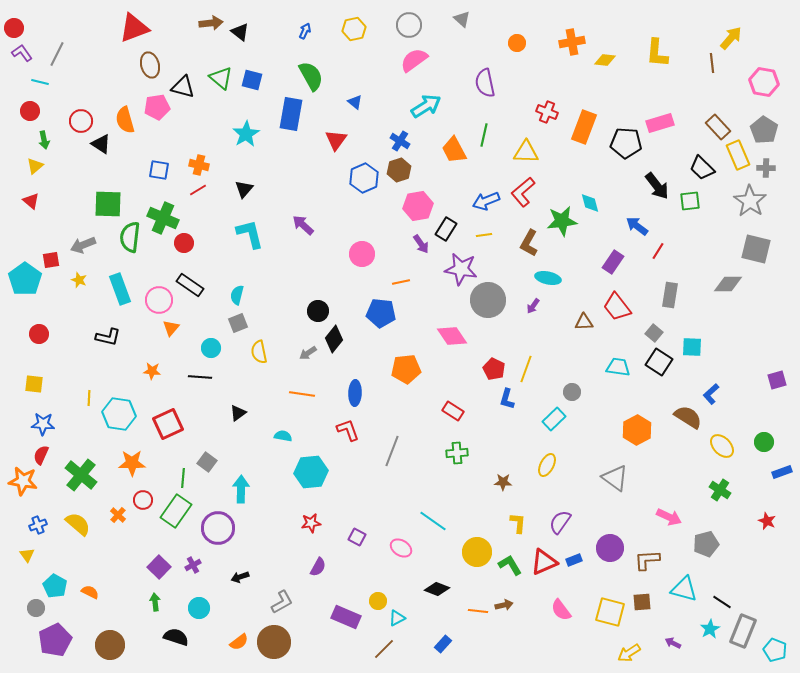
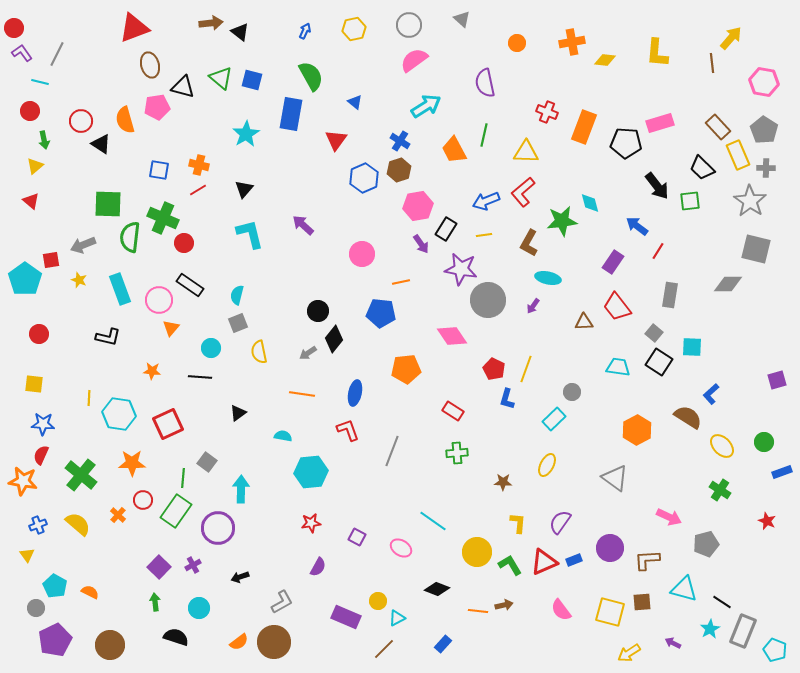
blue ellipse at (355, 393): rotated 10 degrees clockwise
